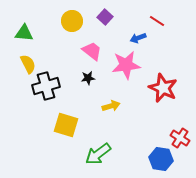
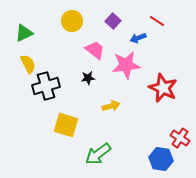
purple square: moved 8 px right, 4 px down
green triangle: rotated 30 degrees counterclockwise
pink trapezoid: moved 3 px right, 1 px up
